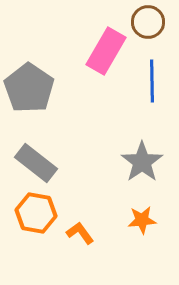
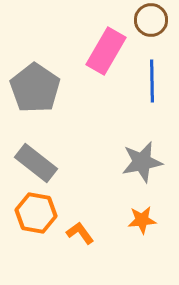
brown circle: moved 3 px right, 2 px up
gray pentagon: moved 6 px right
gray star: rotated 24 degrees clockwise
